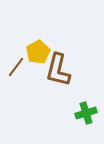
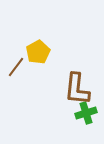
brown L-shape: moved 19 px right, 19 px down; rotated 8 degrees counterclockwise
